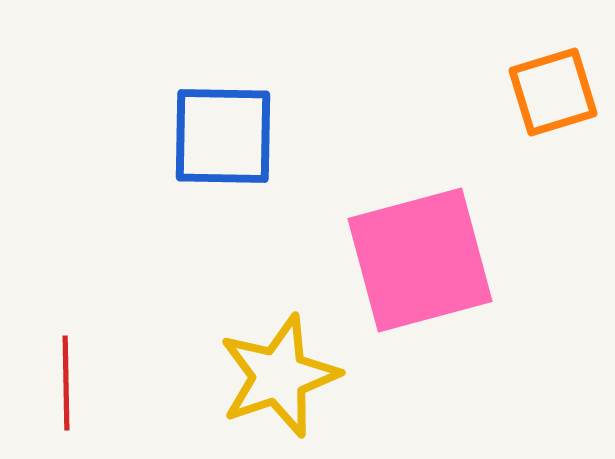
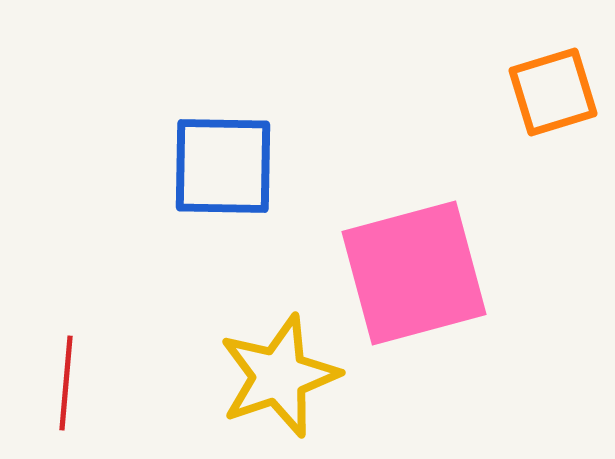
blue square: moved 30 px down
pink square: moved 6 px left, 13 px down
red line: rotated 6 degrees clockwise
